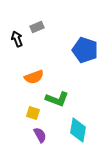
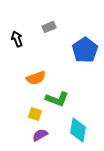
gray rectangle: moved 12 px right
blue pentagon: rotated 20 degrees clockwise
orange semicircle: moved 2 px right, 1 px down
yellow square: moved 2 px right, 1 px down
purple semicircle: rotated 91 degrees counterclockwise
